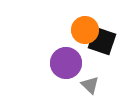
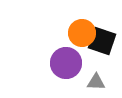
orange circle: moved 3 px left, 3 px down
gray triangle: moved 6 px right, 3 px up; rotated 42 degrees counterclockwise
